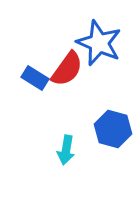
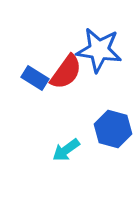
blue star: moved 7 px down; rotated 15 degrees counterclockwise
red semicircle: moved 1 px left, 3 px down
cyan arrow: rotated 44 degrees clockwise
